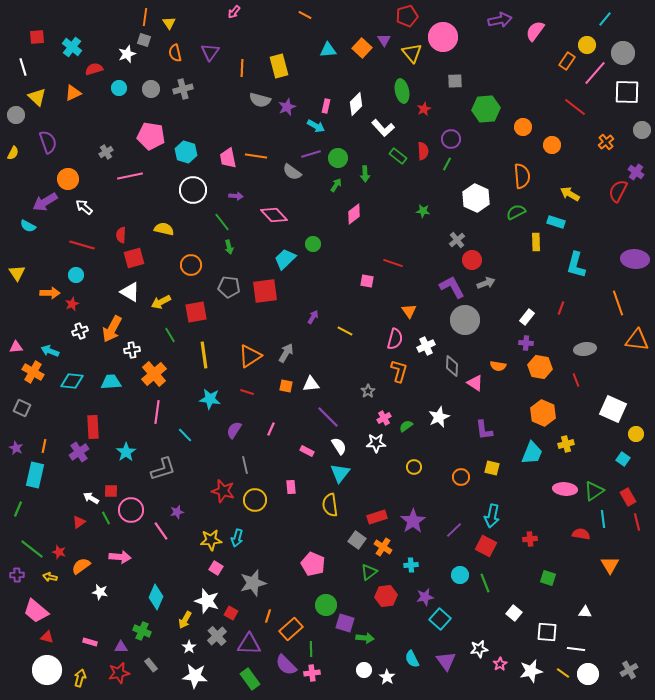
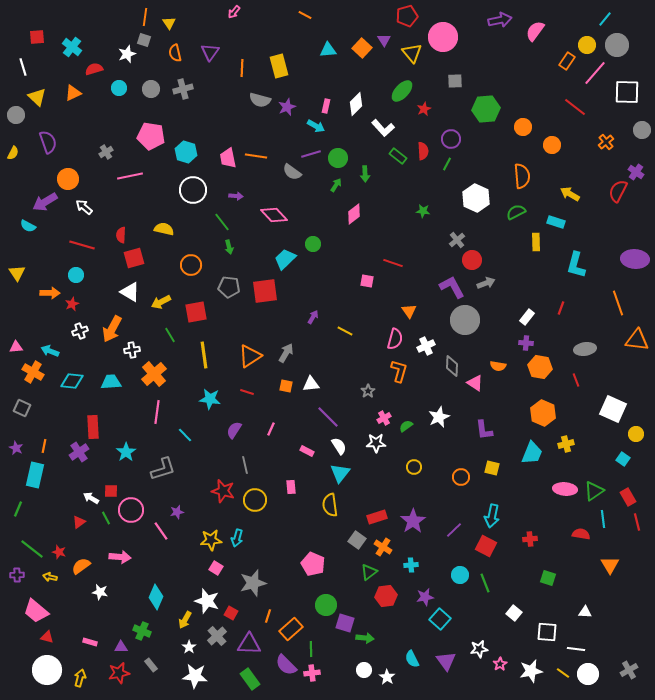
gray circle at (623, 53): moved 6 px left, 8 px up
green ellipse at (402, 91): rotated 55 degrees clockwise
